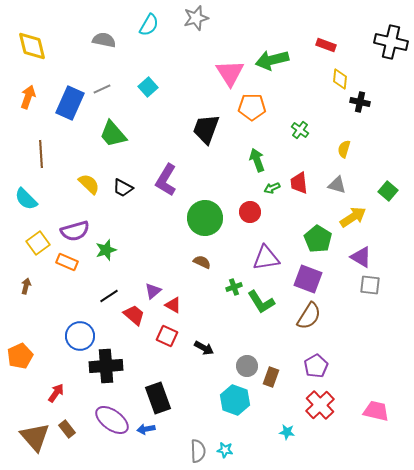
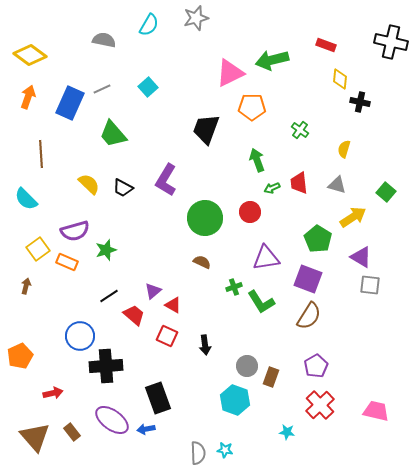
yellow diamond at (32, 46): moved 2 px left, 9 px down; rotated 40 degrees counterclockwise
pink triangle at (230, 73): rotated 36 degrees clockwise
green square at (388, 191): moved 2 px left, 1 px down
yellow square at (38, 243): moved 6 px down
black arrow at (204, 348): moved 1 px right, 3 px up; rotated 54 degrees clockwise
red arrow at (56, 393): moved 3 px left; rotated 42 degrees clockwise
brown rectangle at (67, 429): moved 5 px right, 3 px down
gray semicircle at (198, 451): moved 2 px down
